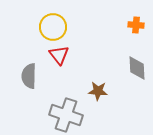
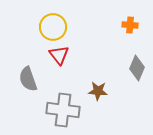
orange cross: moved 6 px left
gray diamond: rotated 25 degrees clockwise
gray semicircle: moved 1 px left, 3 px down; rotated 20 degrees counterclockwise
gray cross: moved 3 px left, 5 px up; rotated 12 degrees counterclockwise
